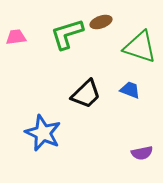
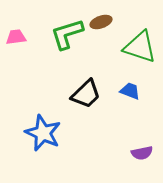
blue trapezoid: moved 1 px down
